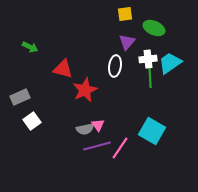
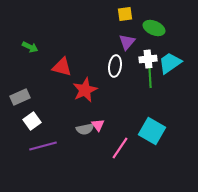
red triangle: moved 1 px left, 2 px up
purple line: moved 54 px left
